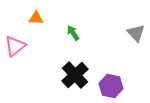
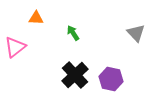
pink triangle: moved 1 px down
purple hexagon: moved 7 px up
